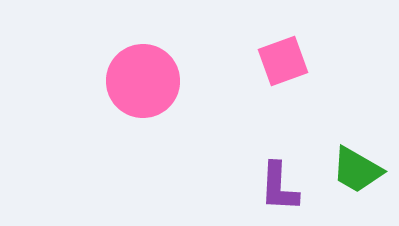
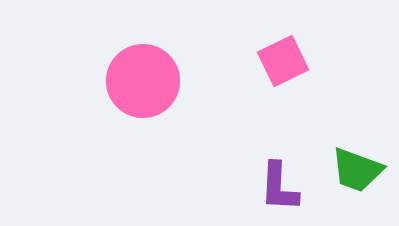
pink square: rotated 6 degrees counterclockwise
green trapezoid: rotated 10 degrees counterclockwise
